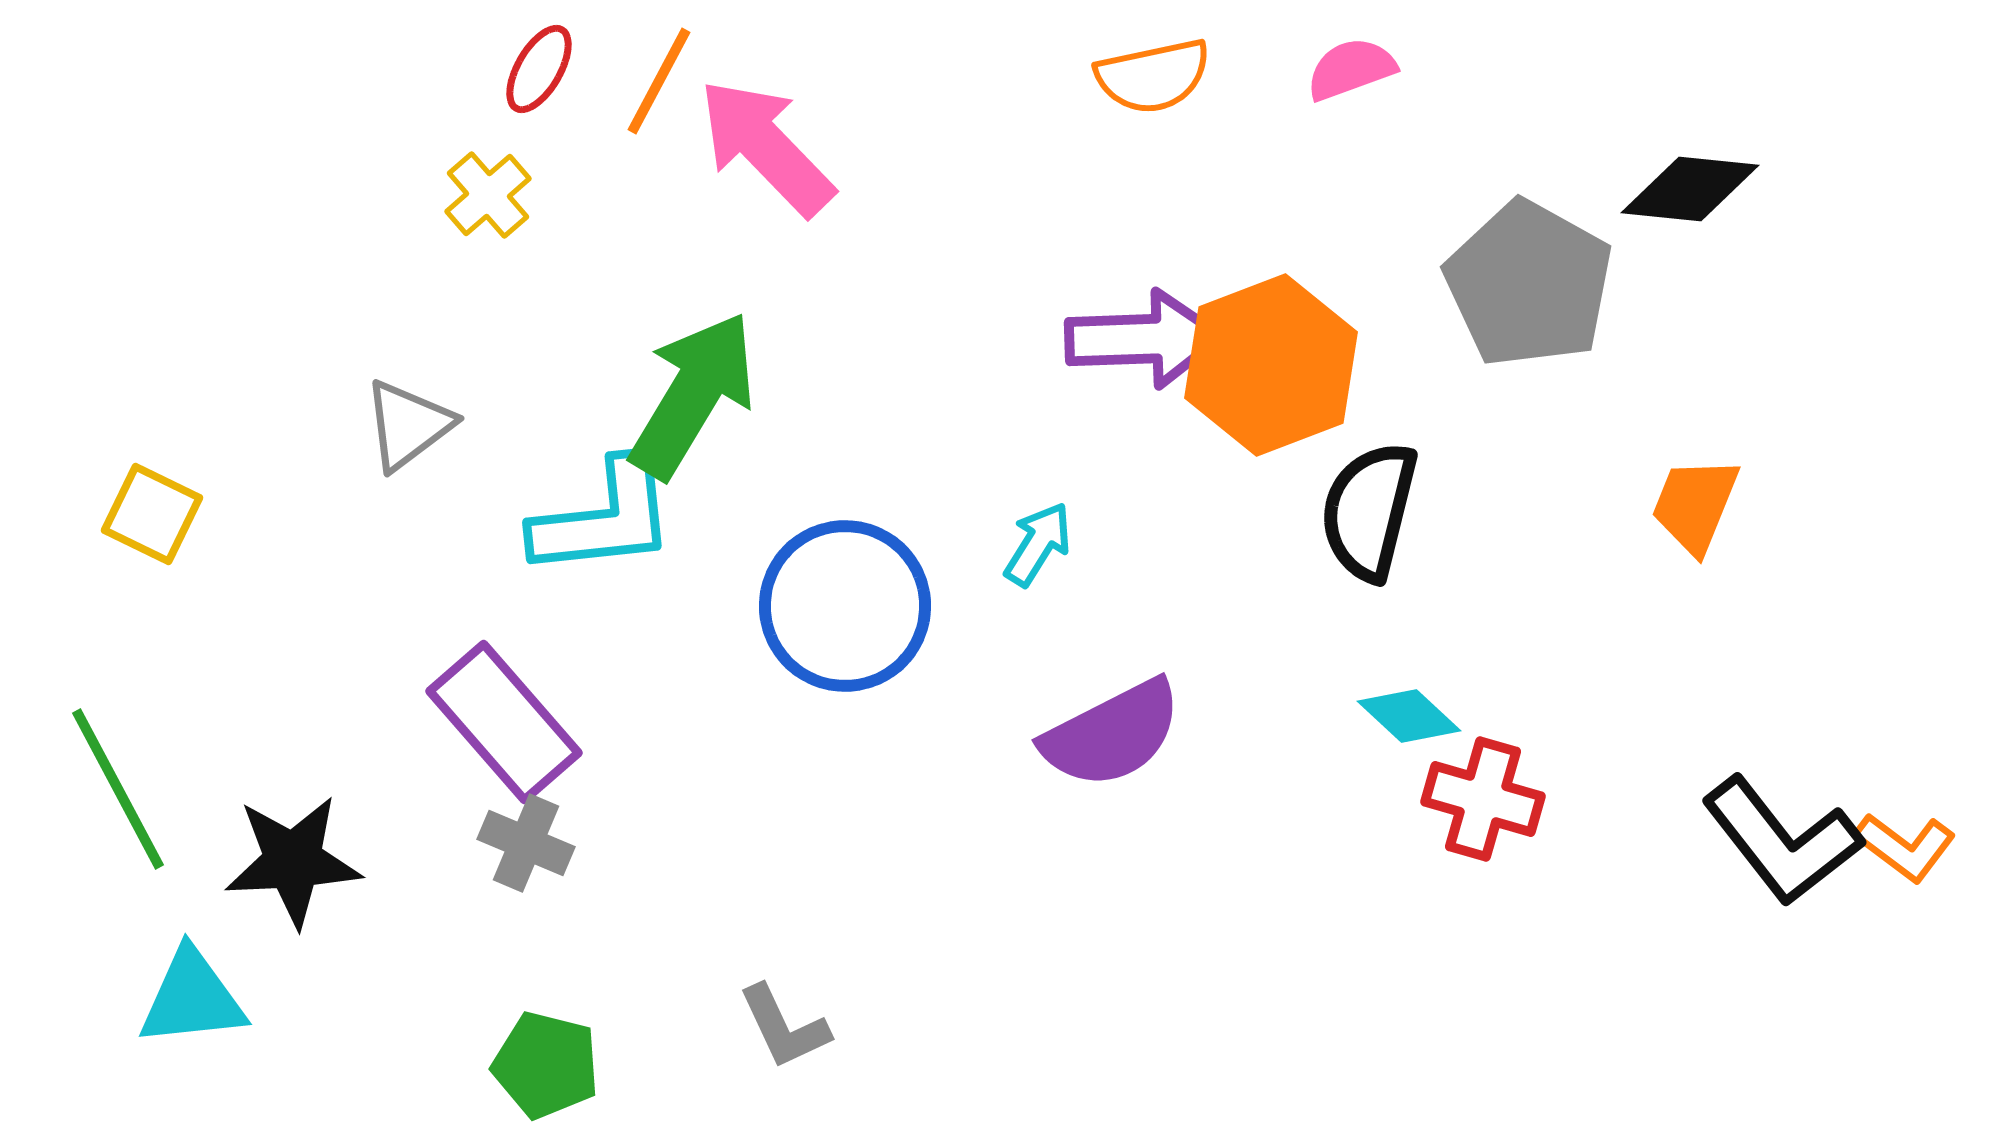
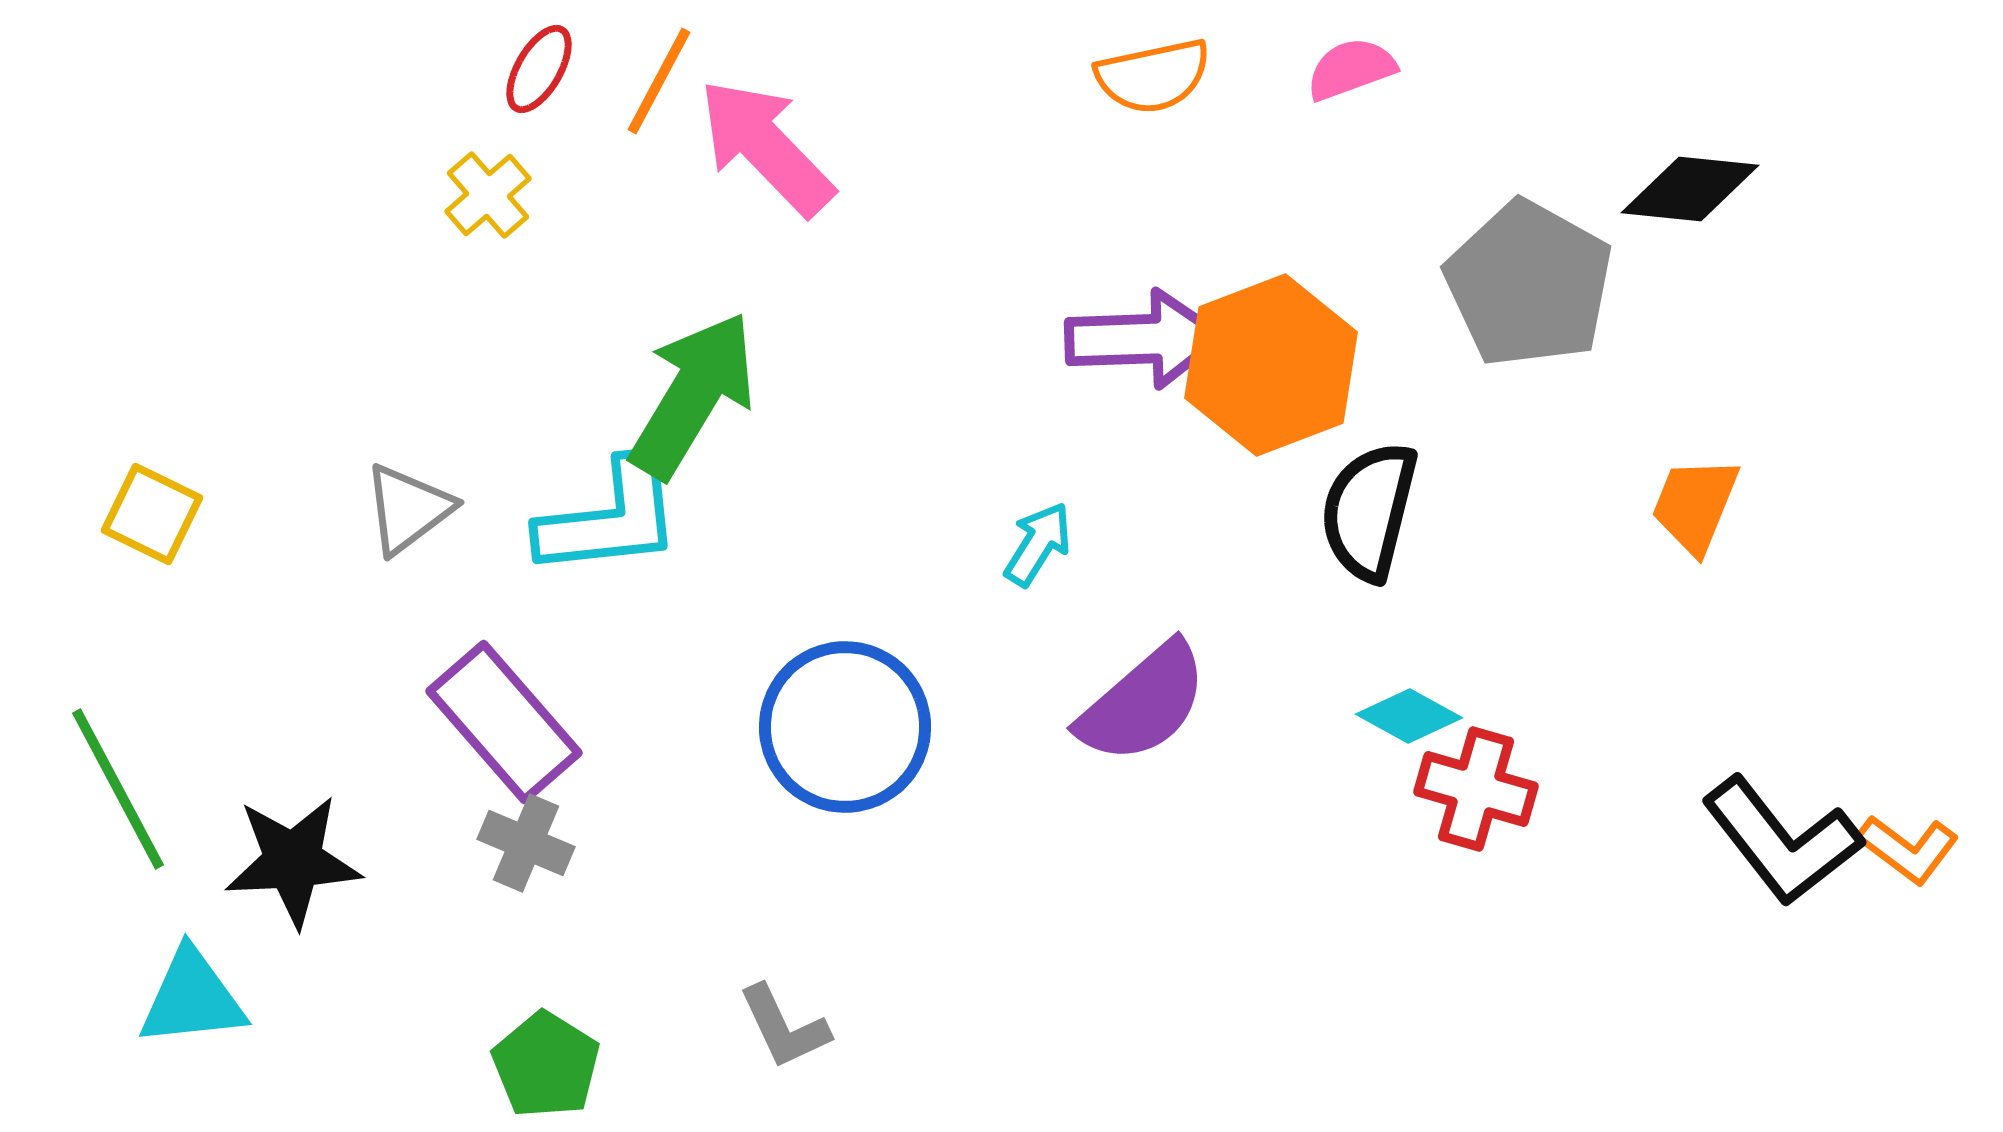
gray triangle: moved 84 px down
cyan L-shape: moved 6 px right
blue circle: moved 121 px down
cyan diamond: rotated 14 degrees counterclockwise
purple semicircle: moved 31 px right, 31 px up; rotated 14 degrees counterclockwise
red cross: moved 7 px left, 10 px up
orange L-shape: moved 3 px right, 2 px down
green pentagon: rotated 18 degrees clockwise
